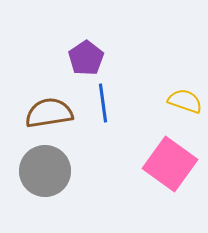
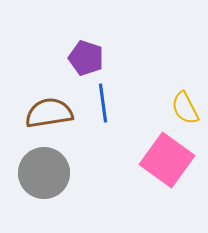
purple pentagon: rotated 20 degrees counterclockwise
yellow semicircle: moved 7 px down; rotated 136 degrees counterclockwise
pink square: moved 3 px left, 4 px up
gray circle: moved 1 px left, 2 px down
